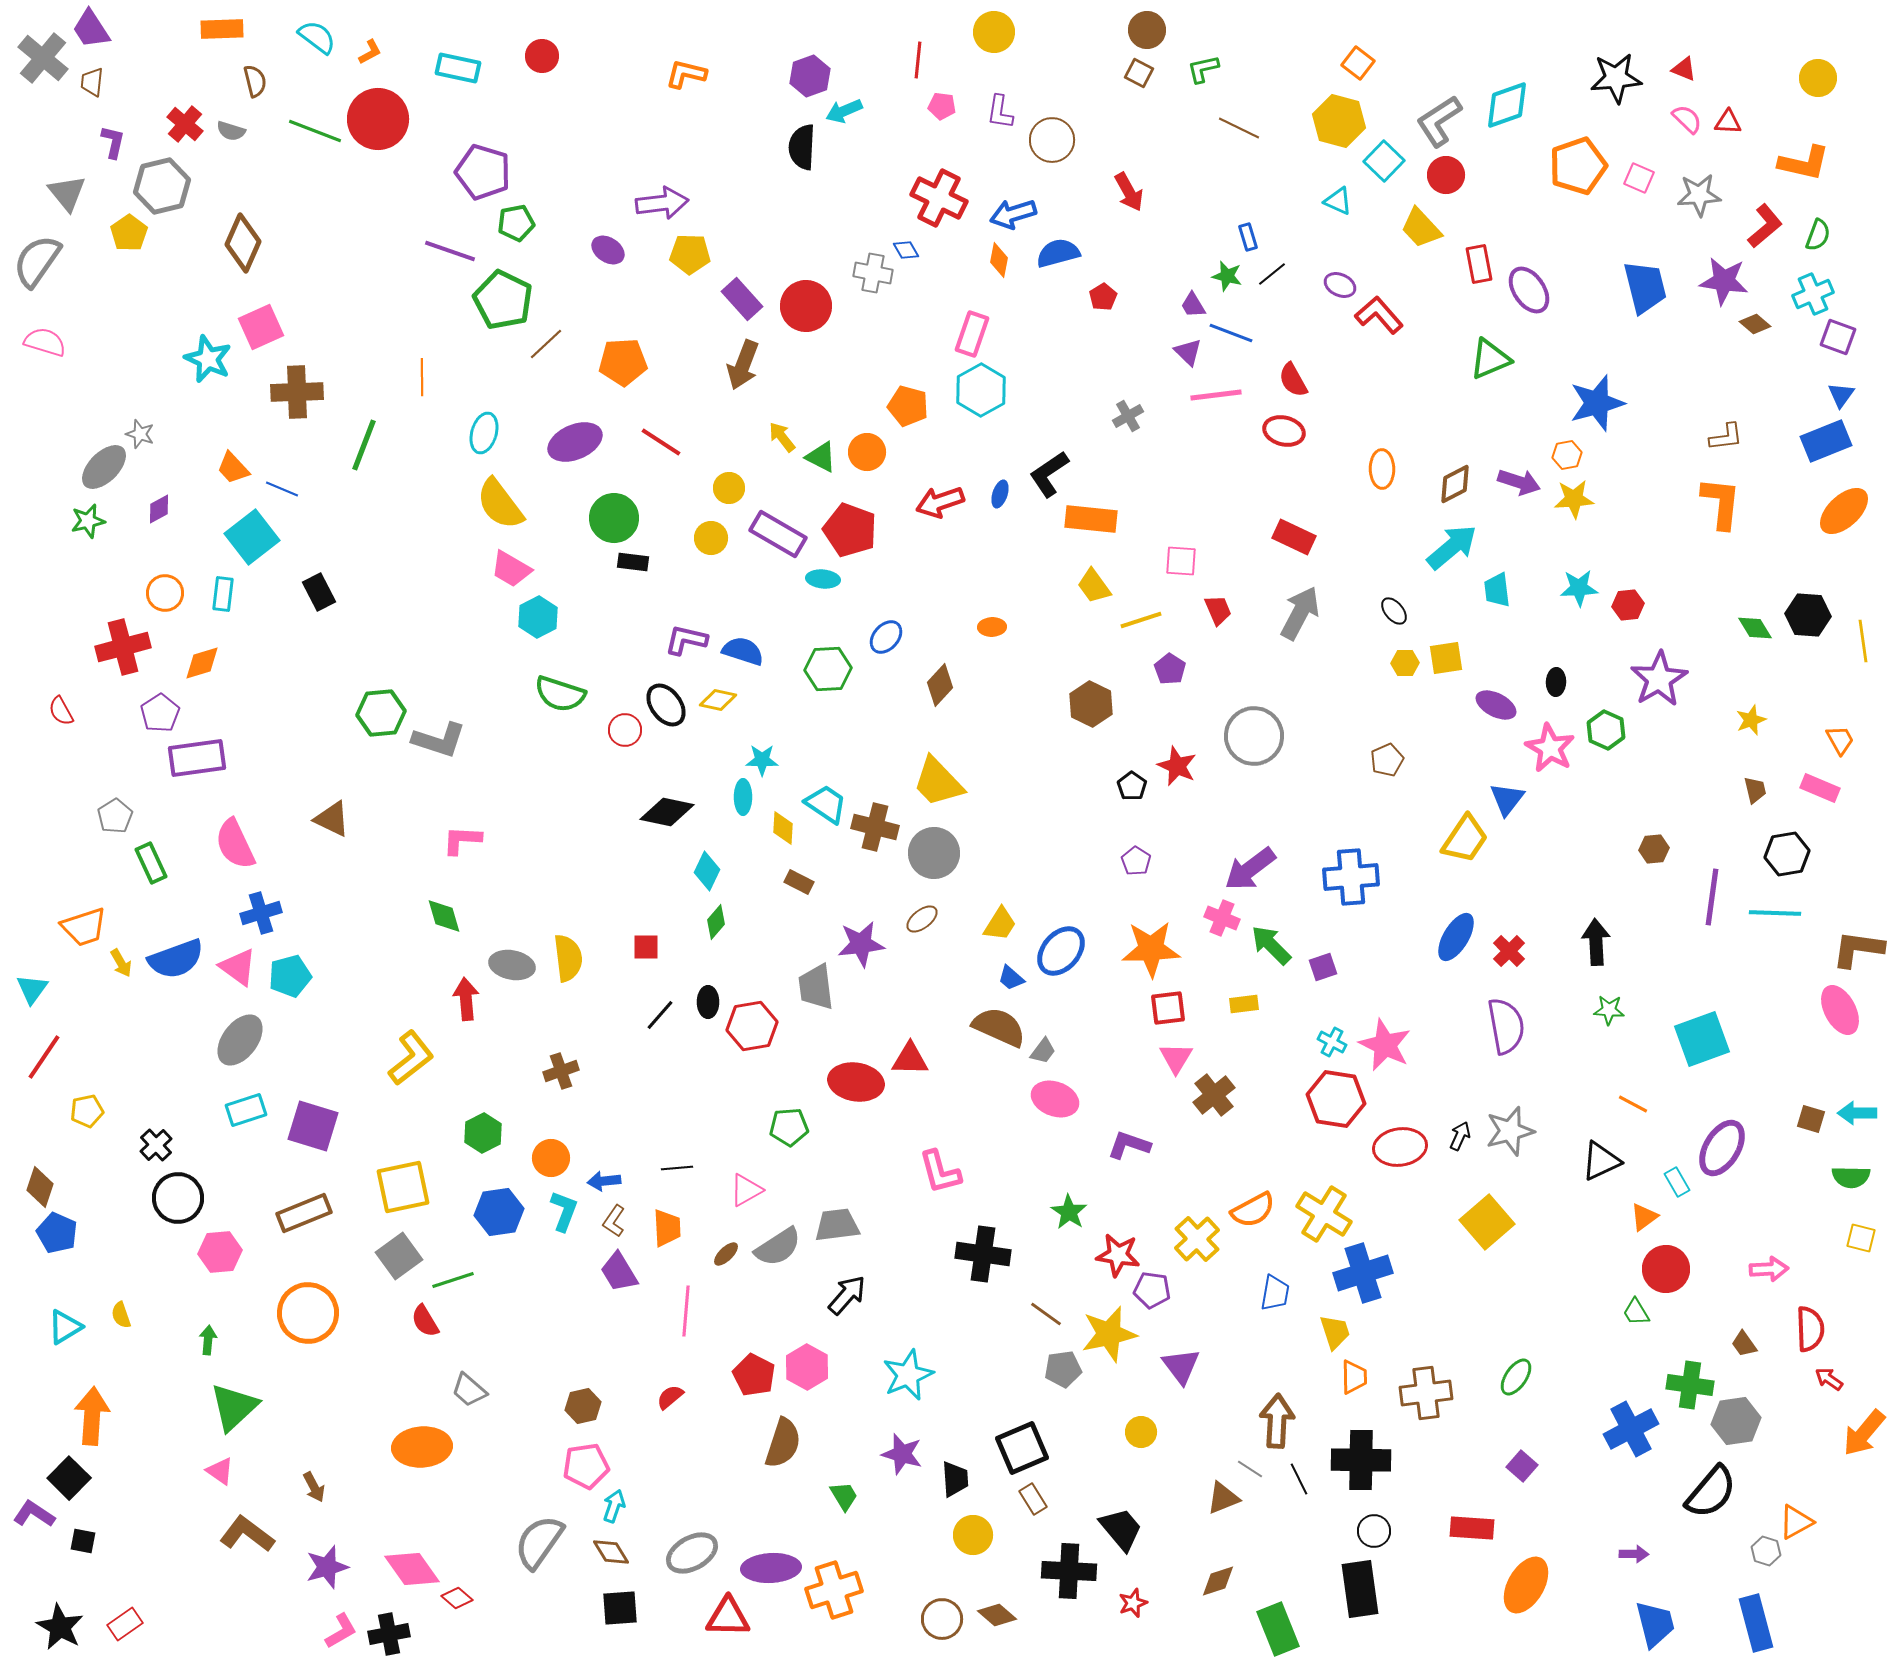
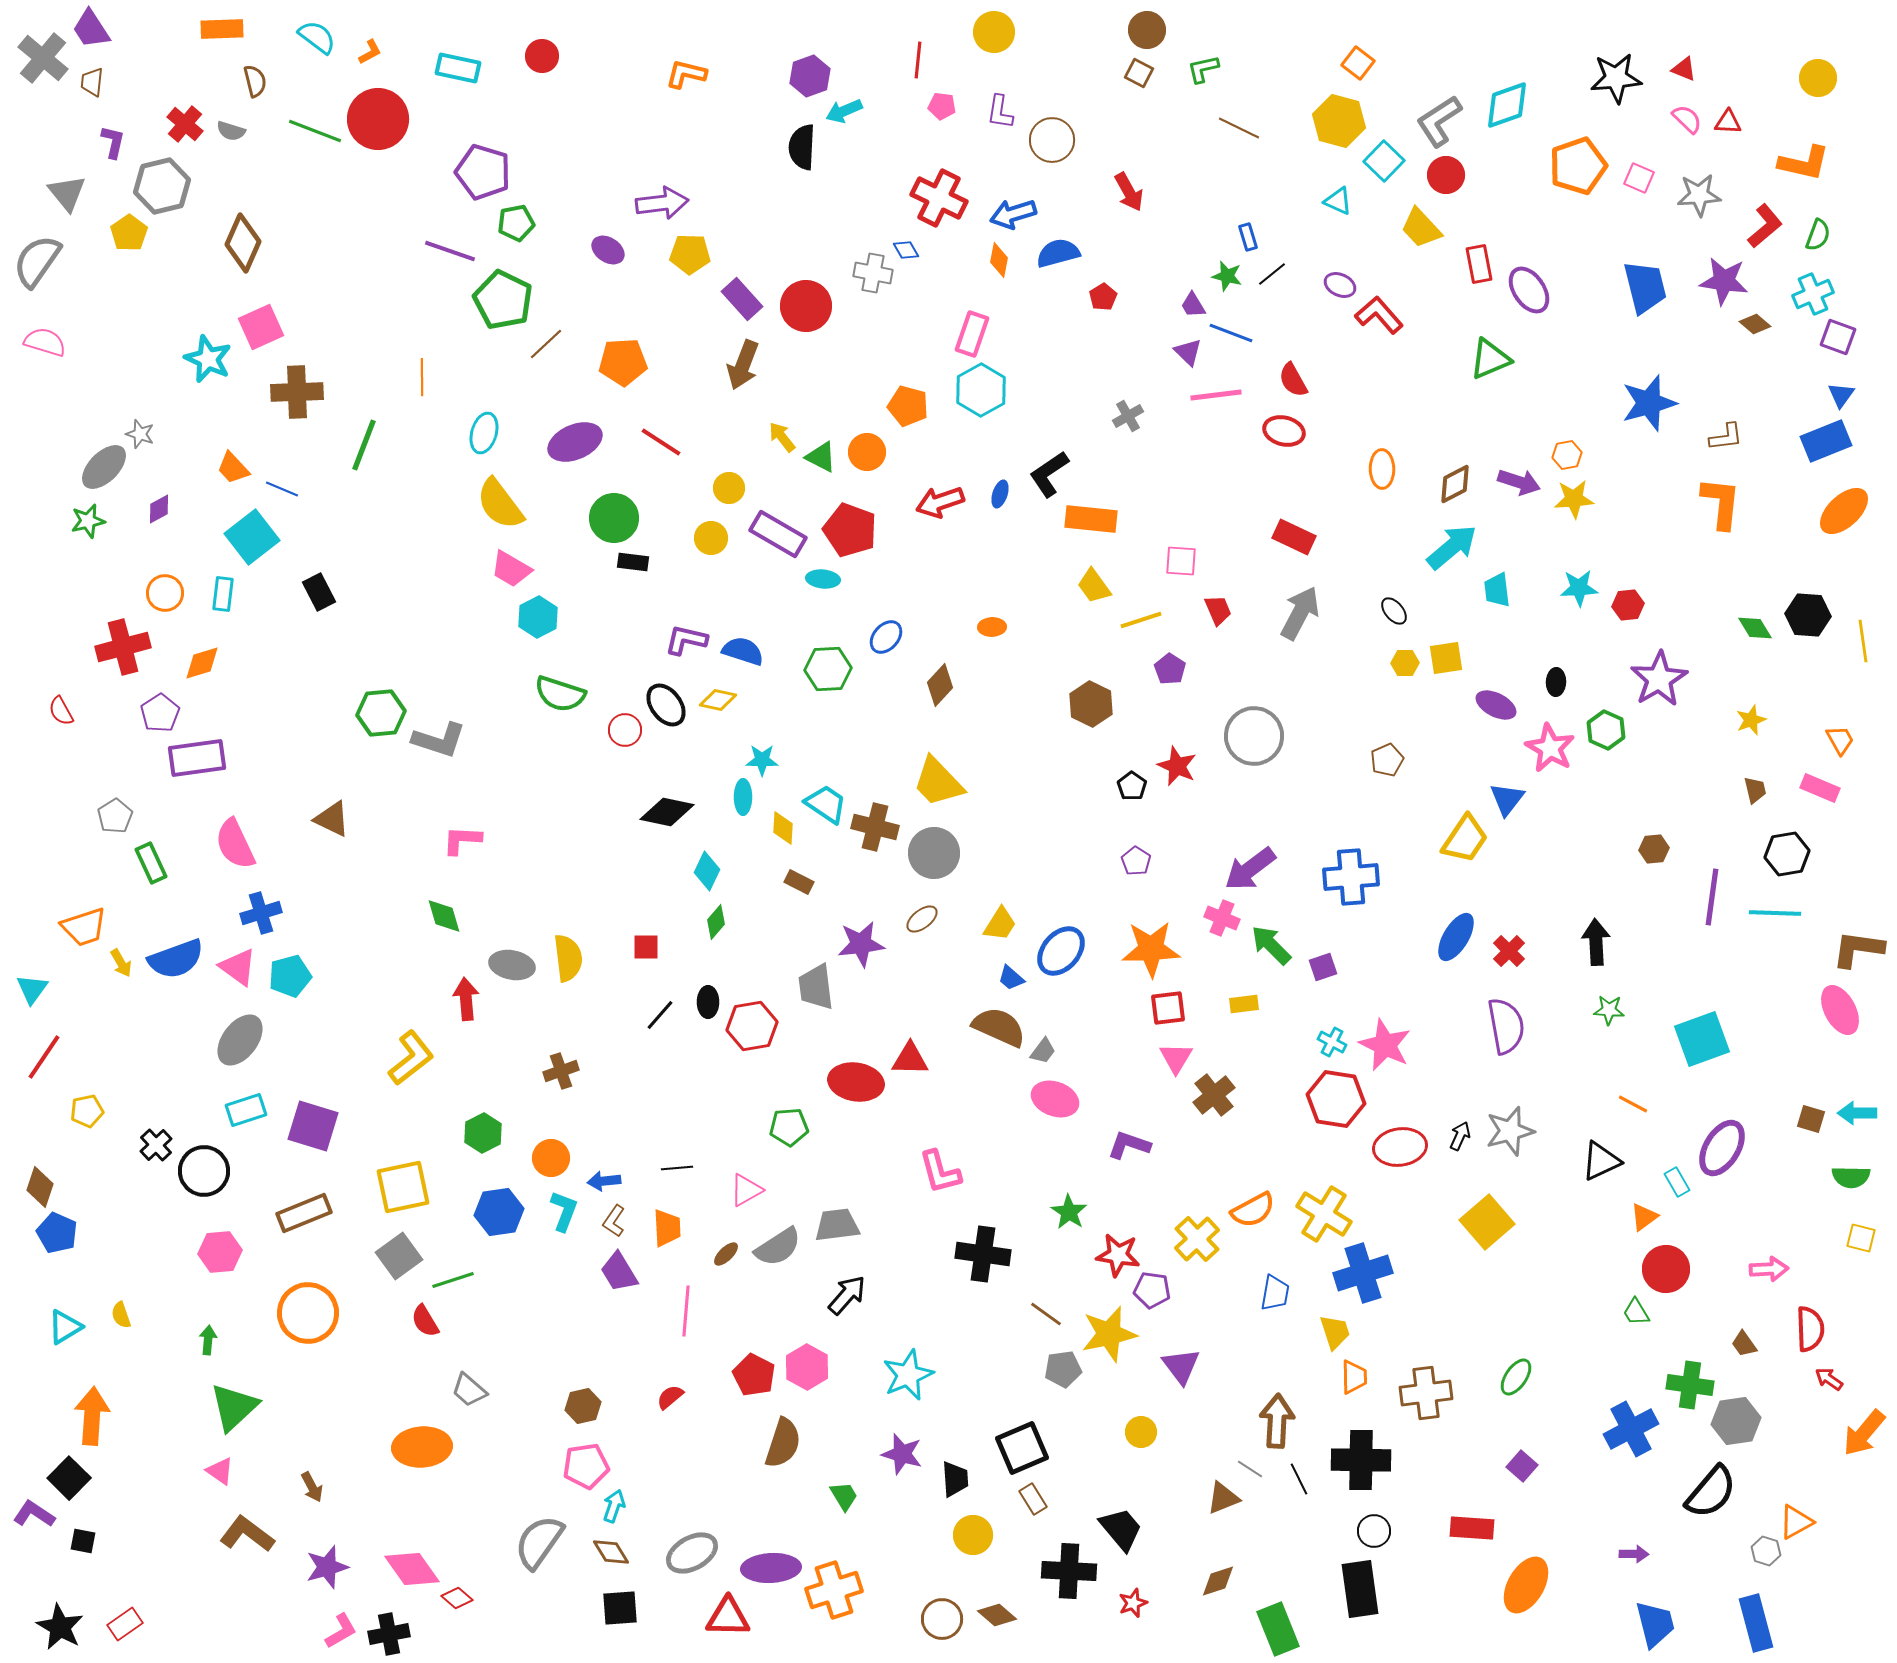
blue star at (1597, 403): moved 52 px right
black circle at (178, 1198): moved 26 px right, 27 px up
brown arrow at (314, 1487): moved 2 px left
